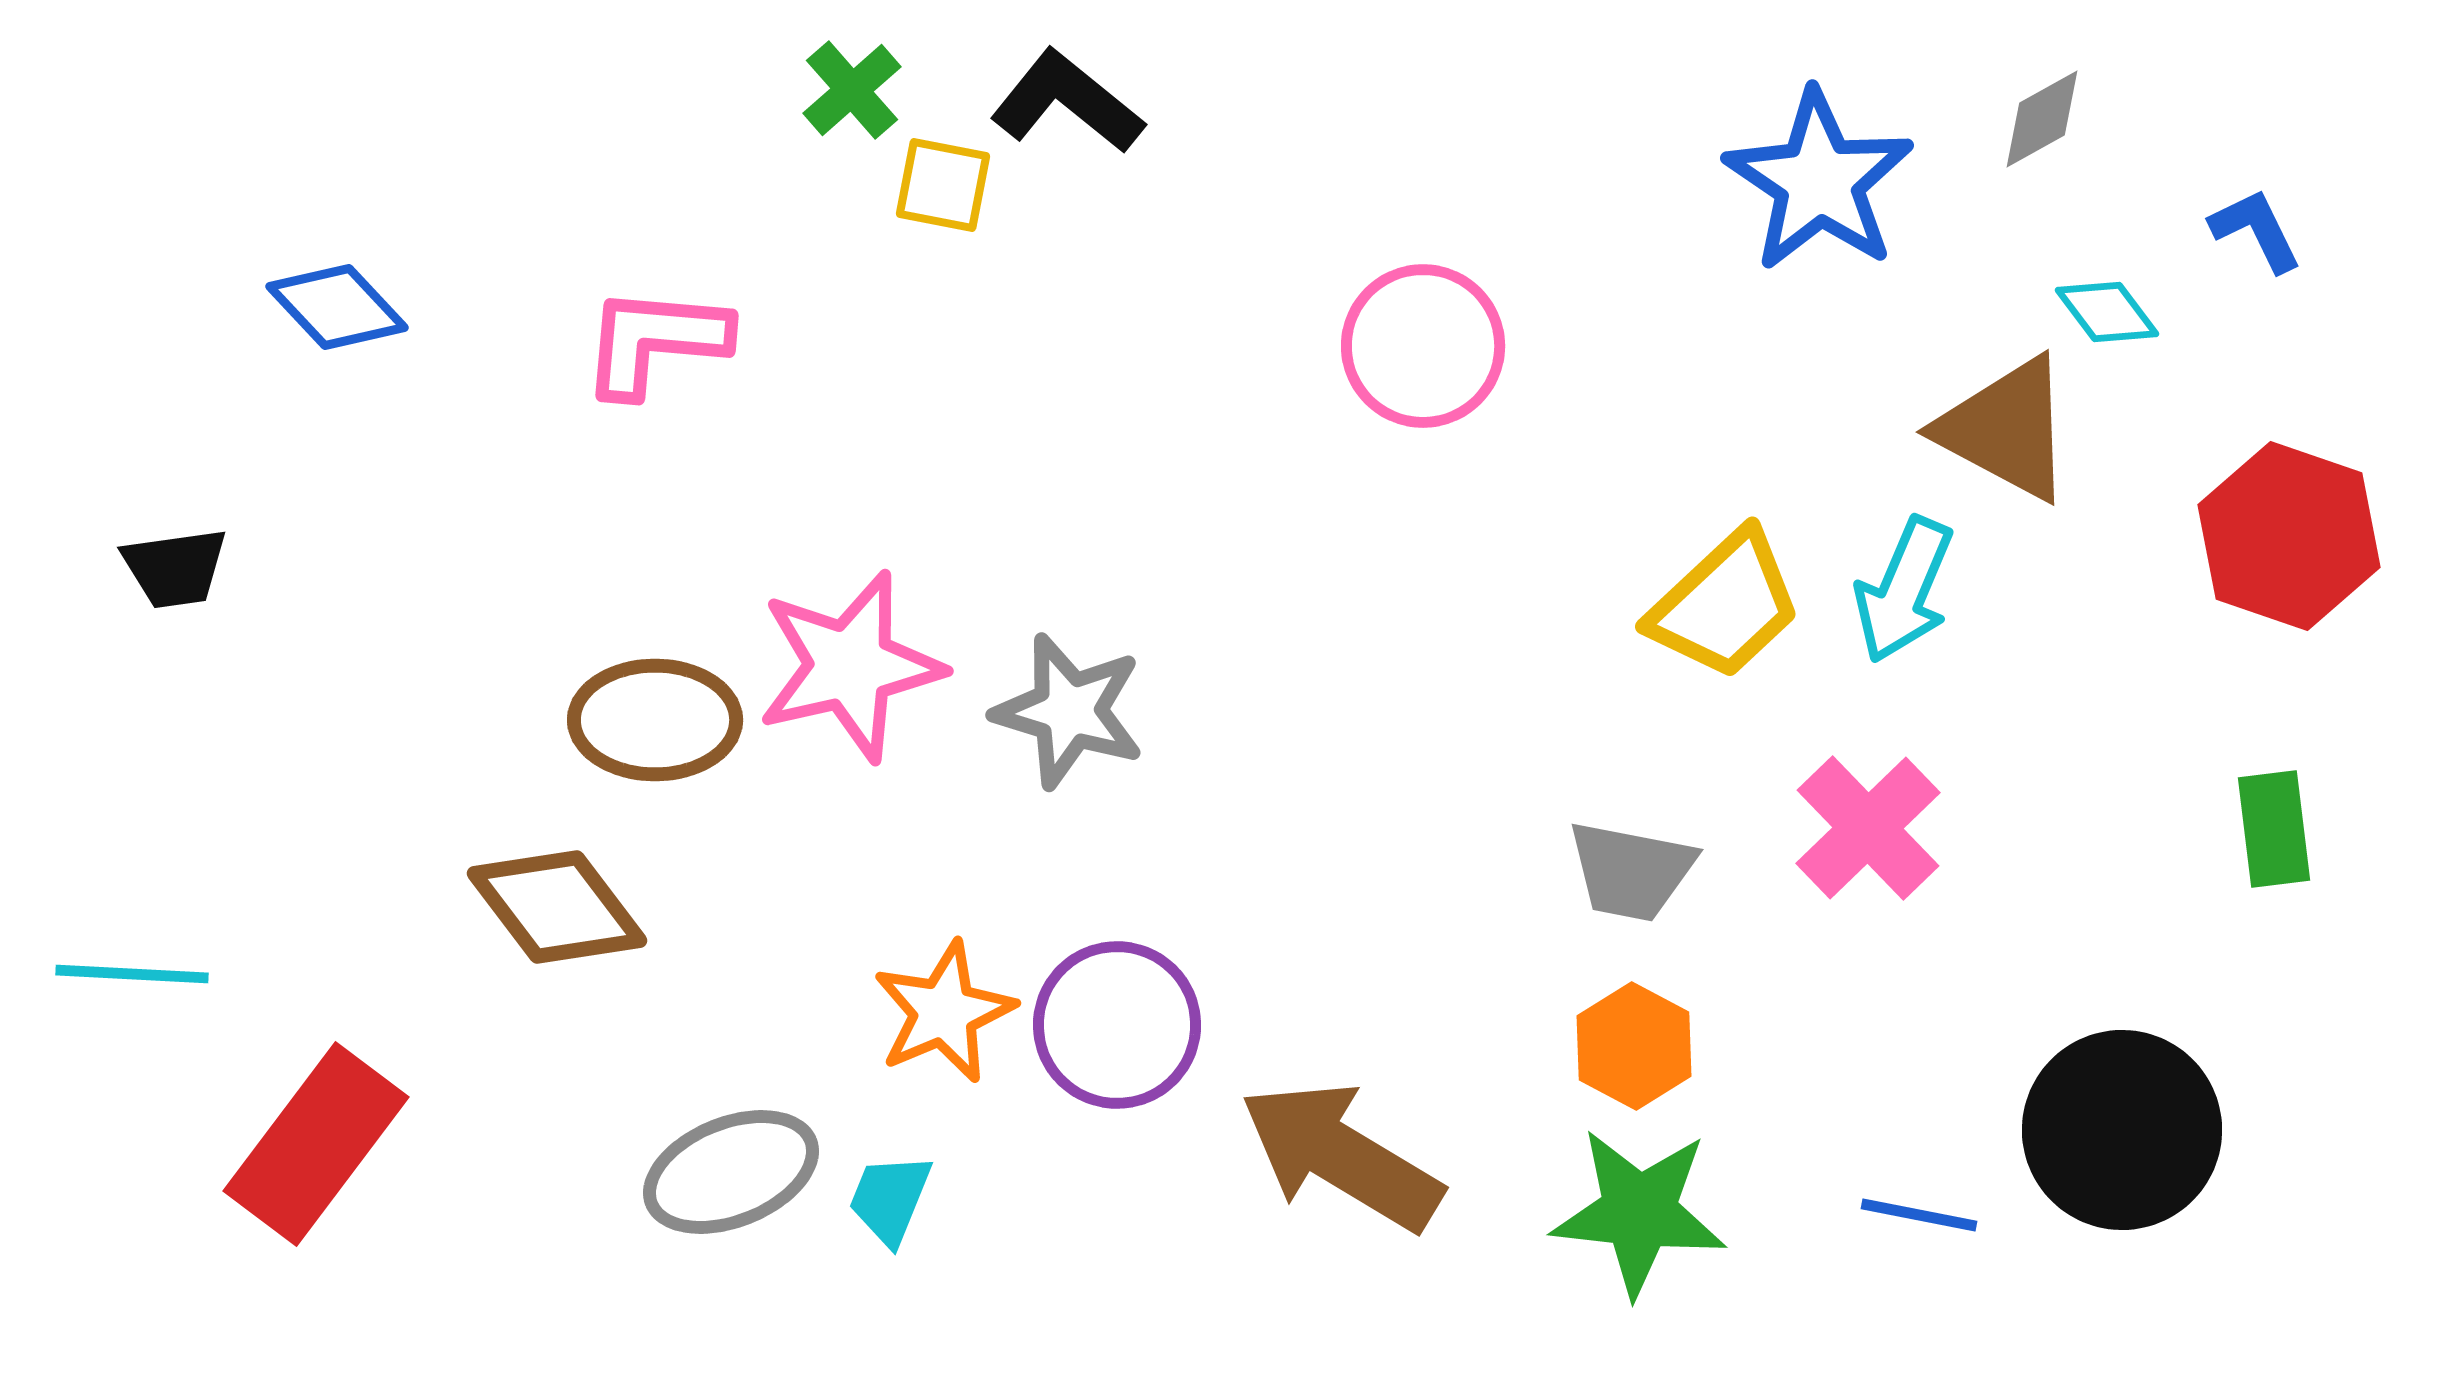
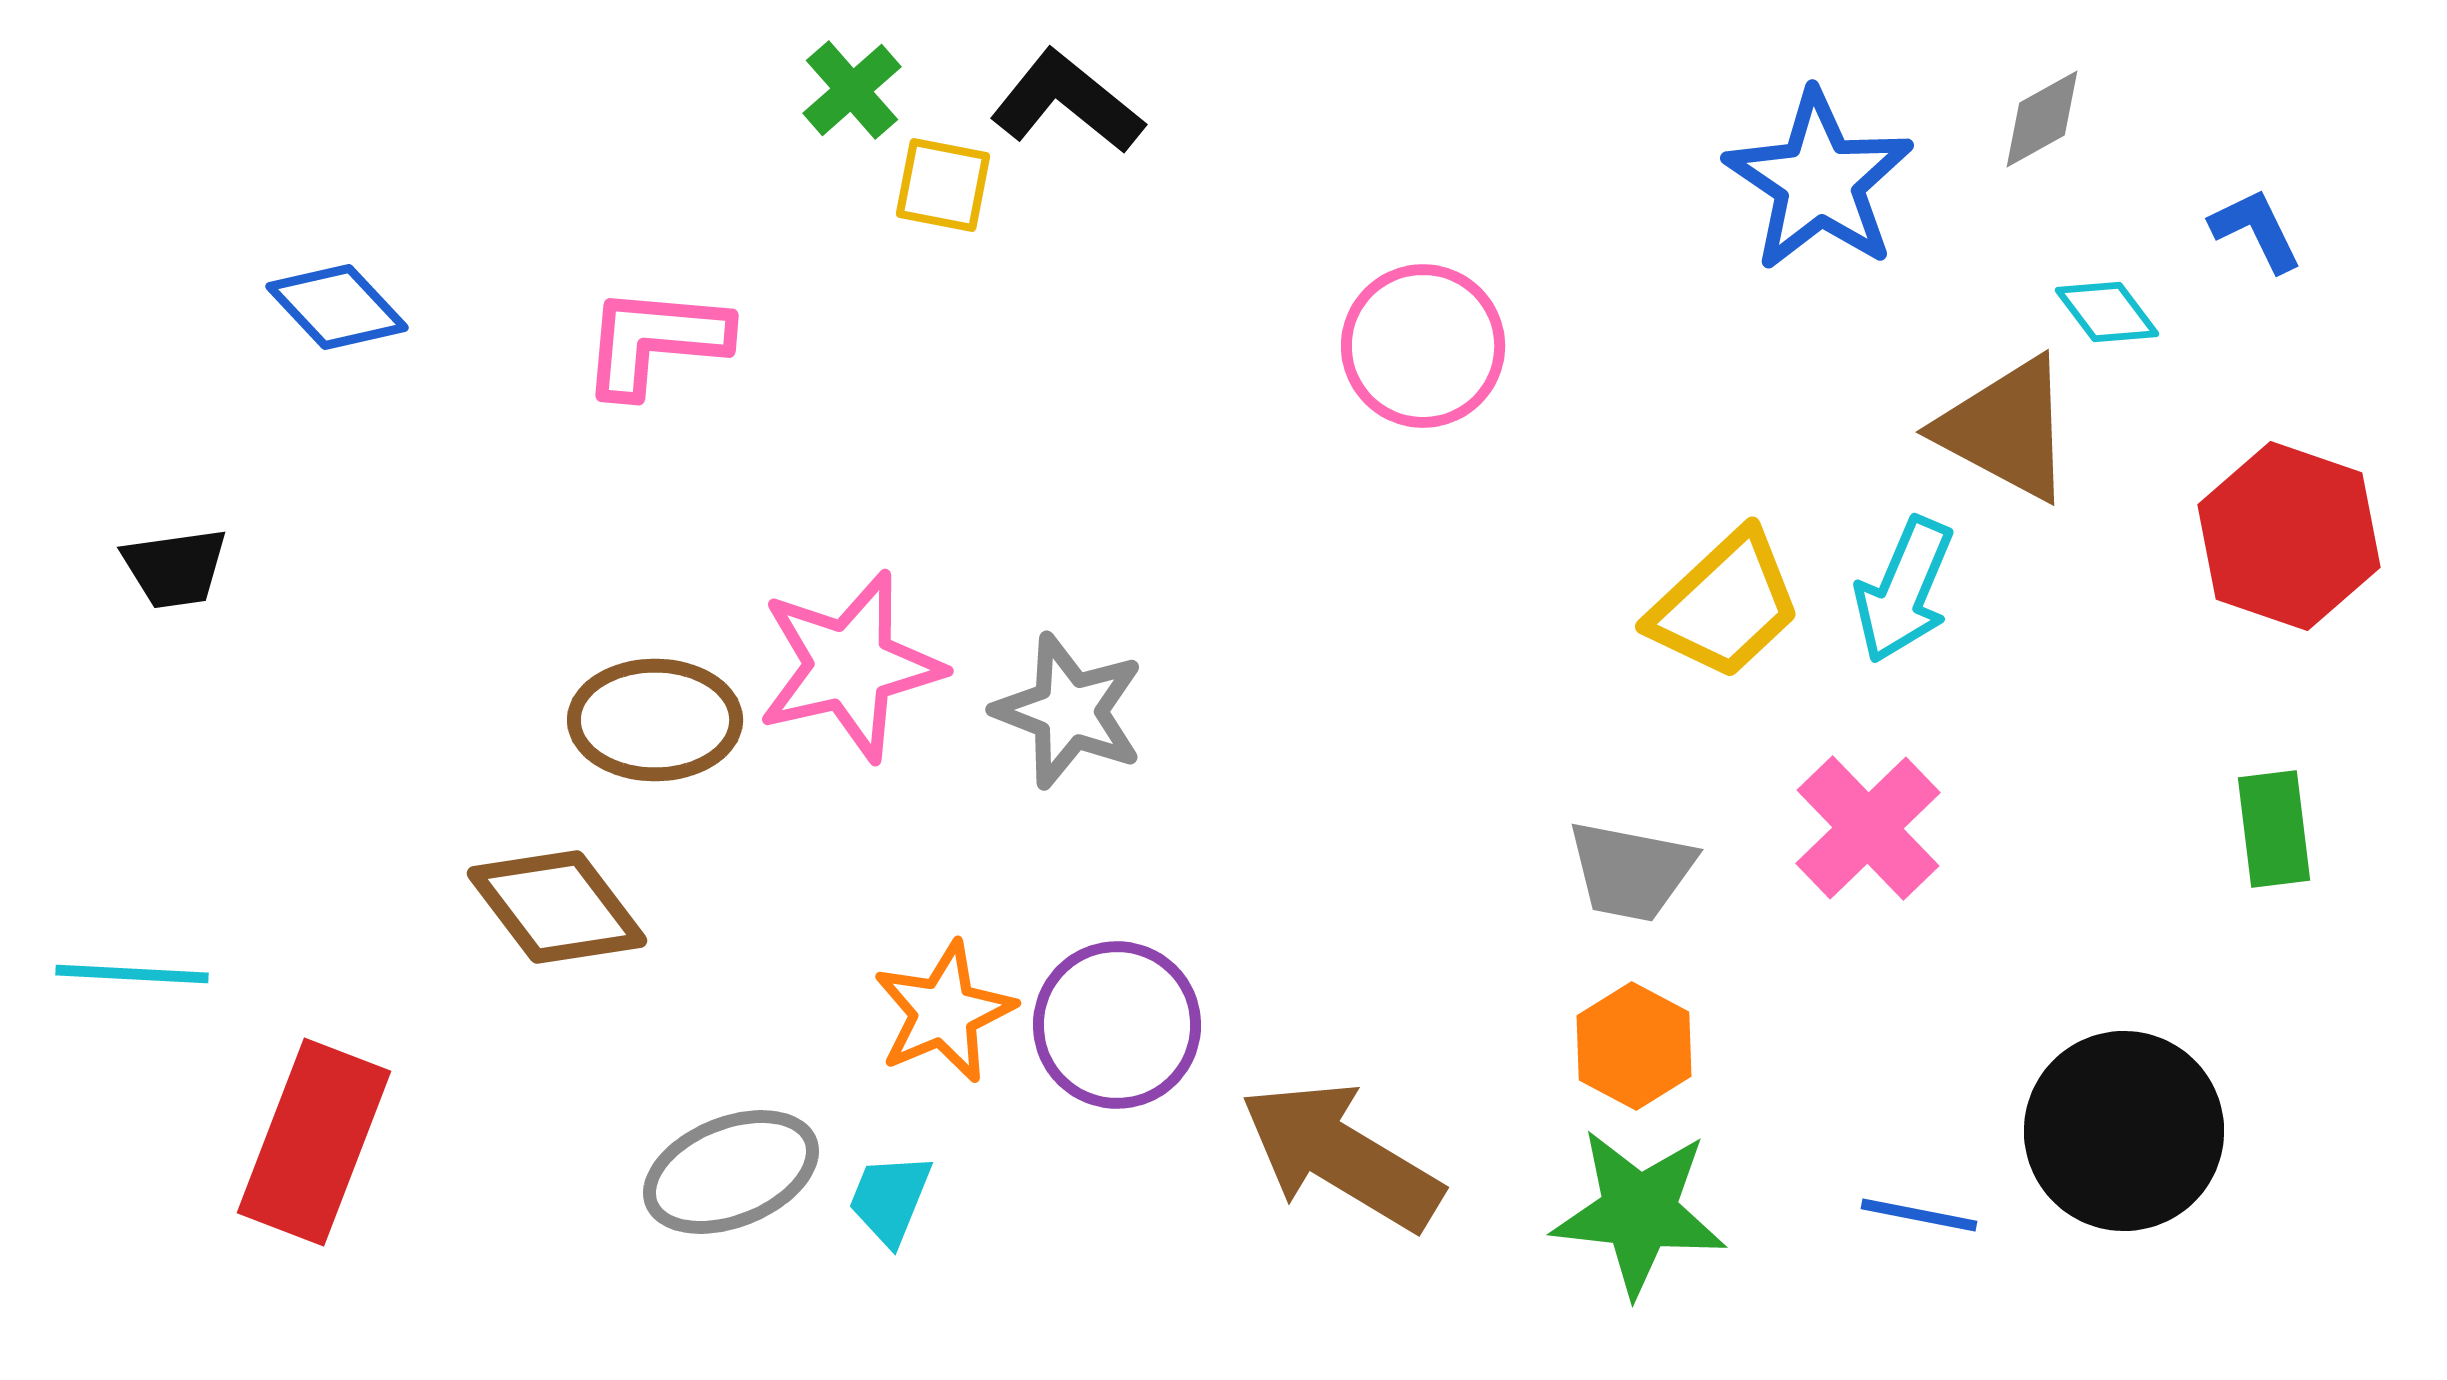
gray star: rotated 4 degrees clockwise
black circle: moved 2 px right, 1 px down
red rectangle: moved 2 px left, 2 px up; rotated 16 degrees counterclockwise
